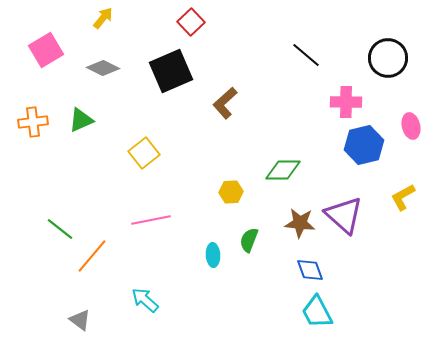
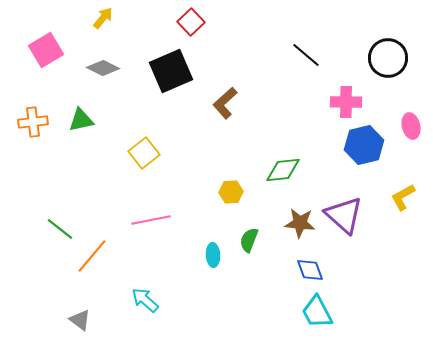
green triangle: rotated 12 degrees clockwise
green diamond: rotated 6 degrees counterclockwise
